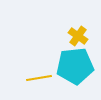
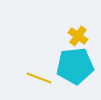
yellow line: rotated 30 degrees clockwise
